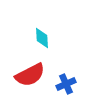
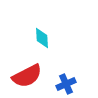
red semicircle: moved 3 px left, 1 px down
